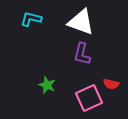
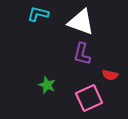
cyan L-shape: moved 7 px right, 5 px up
red semicircle: moved 1 px left, 9 px up
